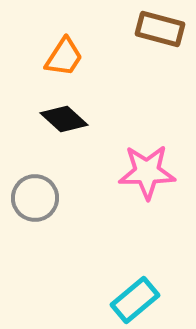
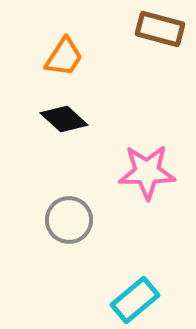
gray circle: moved 34 px right, 22 px down
